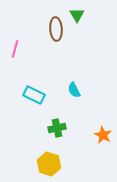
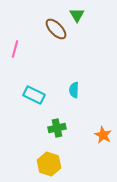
brown ellipse: rotated 40 degrees counterclockwise
cyan semicircle: rotated 28 degrees clockwise
